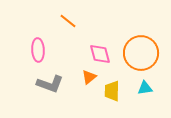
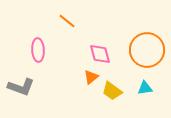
orange line: moved 1 px left
orange circle: moved 6 px right, 3 px up
orange triangle: moved 2 px right
gray L-shape: moved 29 px left, 3 px down
yellow trapezoid: rotated 55 degrees counterclockwise
